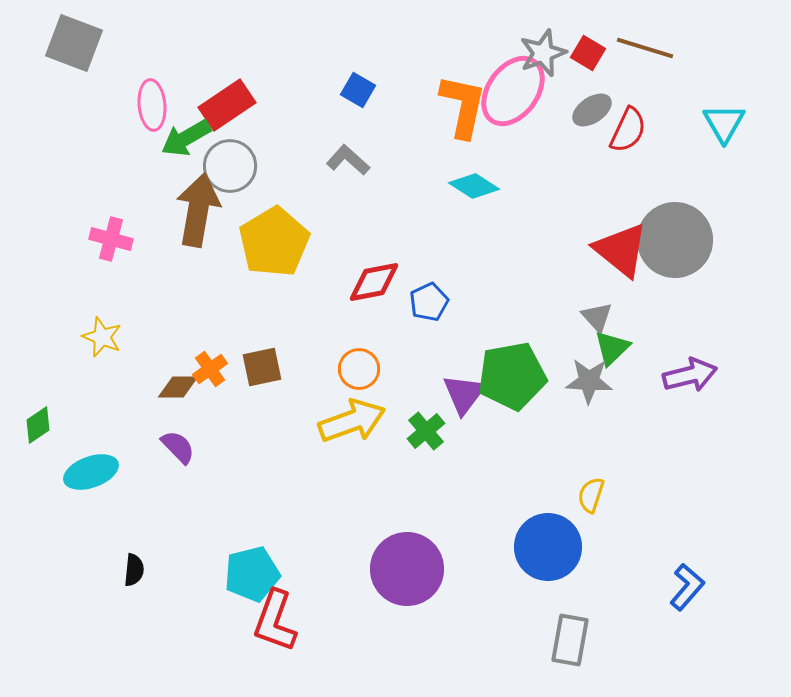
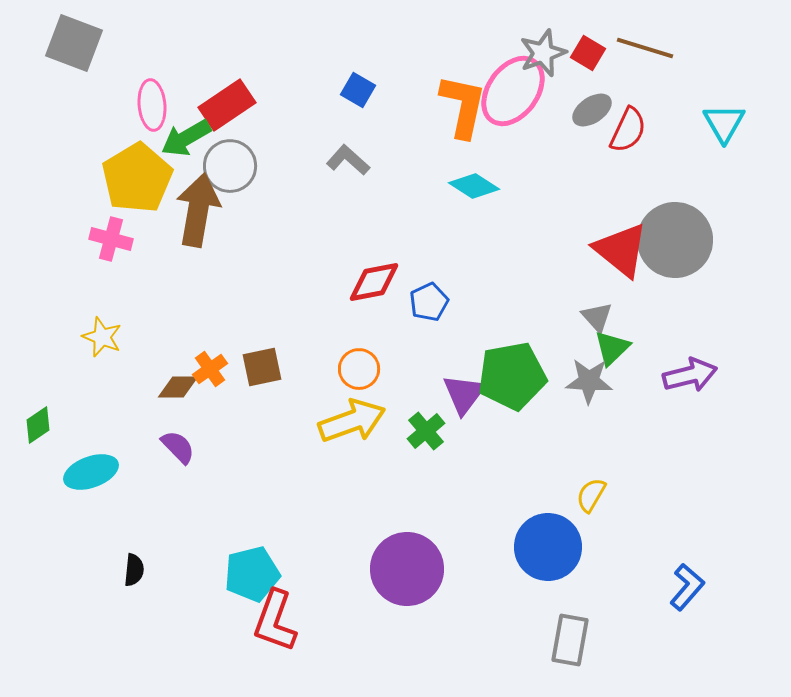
yellow pentagon at (274, 242): moved 137 px left, 64 px up
yellow semicircle at (591, 495): rotated 12 degrees clockwise
